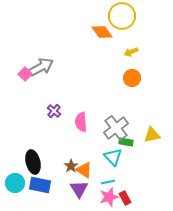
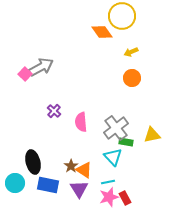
blue rectangle: moved 8 px right
